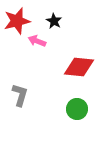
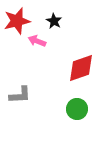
red diamond: moved 2 px right, 1 px down; rotated 24 degrees counterclockwise
gray L-shape: rotated 70 degrees clockwise
